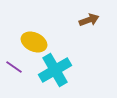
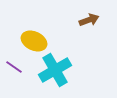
yellow ellipse: moved 1 px up
